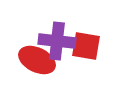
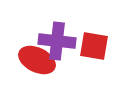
red square: moved 8 px right
